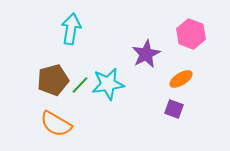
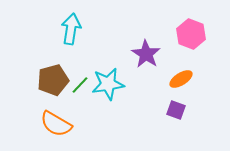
purple star: rotated 12 degrees counterclockwise
purple square: moved 2 px right, 1 px down
